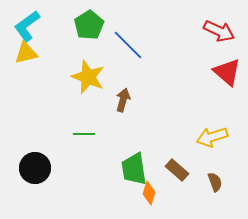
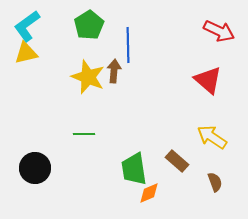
blue line: rotated 44 degrees clockwise
red triangle: moved 19 px left, 8 px down
brown arrow: moved 9 px left, 29 px up; rotated 10 degrees counterclockwise
yellow arrow: rotated 52 degrees clockwise
brown rectangle: moved 9 px up
orange diamond: rotated 50 degrees clockwise
